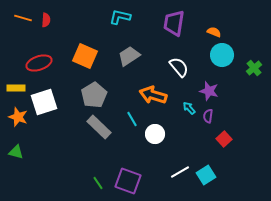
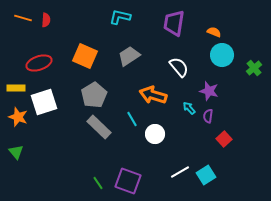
green triangle: rotated 35 degrees clockwise
